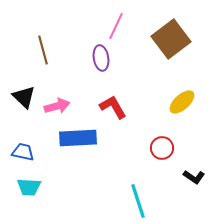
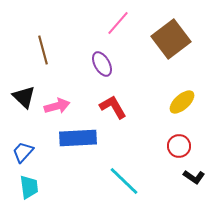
pink line: moved 2 px right, 3 px up; rotated 16 degrees clockwise
purple ellipse: moved 1 px right, 6 px down; rotated 20 degrees counterclockwise
red circle: moved 17 px right, 2 px up
blue trapezoid: rotated 60 degrees counterclockwise
cyan trapezoid: rotated 100 degrees counterclockwise
cyan line: moved 14 px left, 20 px up; rotated 28 degrees counterclockwise
